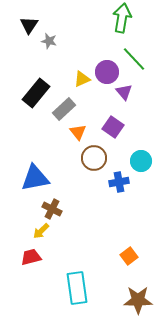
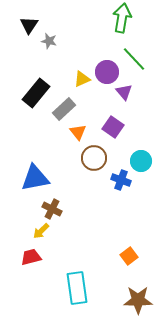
blue cross: moved 2 px right, 2 px up; rotated 30 degrees clockwise
